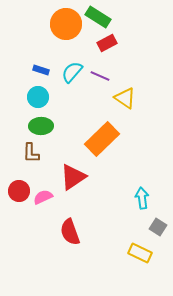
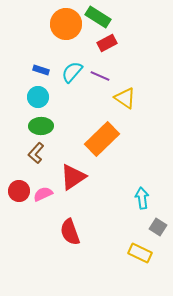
brown L-shape: moved 5 px right; rotated 40 degrees clockwise
pink semicircle: moved 3 px up
